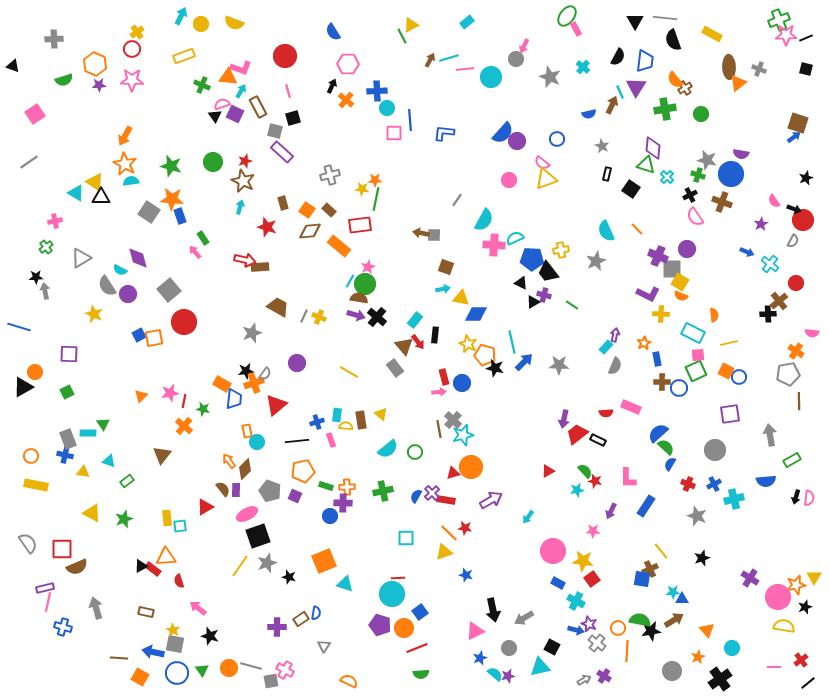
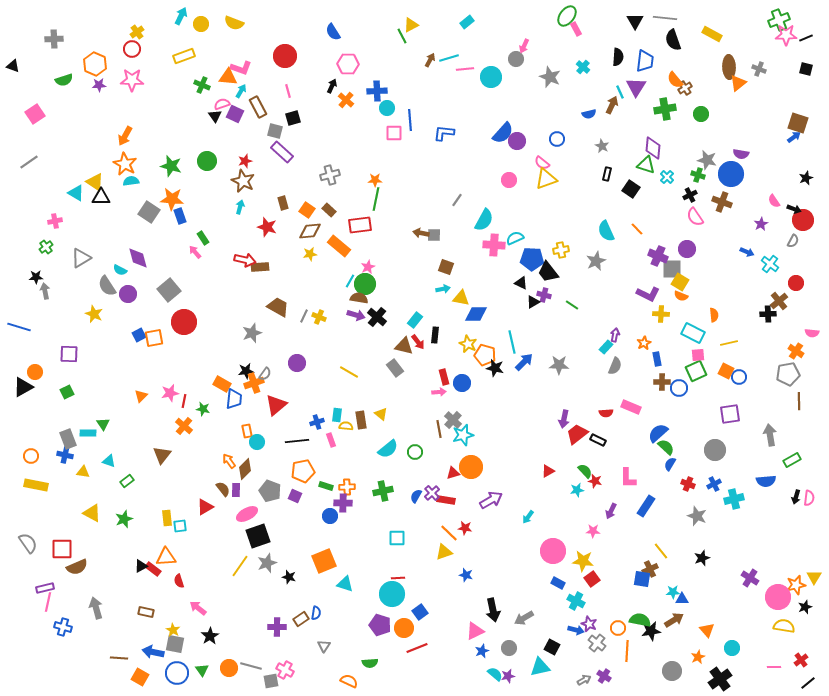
black semicircle at (618, 57): rotated 24 degrees counterclockwise
green circle at (213, 162): moved 6 px left, 1 px up
yellow star at (362, 189): moved 52 px left, 65 px down; rotated 16 degrees counterclockwise
brown triangle at (404, 346): rotated 36 degrees counterclockwise
cyan square at (406, 538): moved 9 px left
black star at (210, 636): rotated 24 degrees clockwise
blue star at (480, 658): moved 2 px right, 7 px up
green semicircle at (421, 674): moved 51 px left, 11 px up
